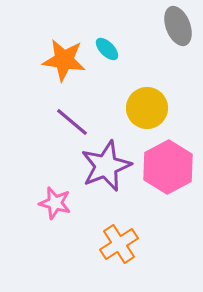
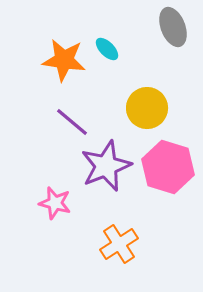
gray ellipse: moved 5 px left, 1 px down
pink hexagon: rotated 15 degrees counterclockwise
